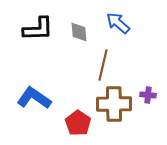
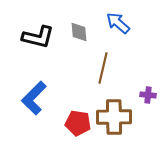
black L-shape: moved 8 px down; rotated 16 degrees clockwise
brown line: moved 3 px down
blue L-shape: rotated 80 degrees counterclockwise
brown cross: moved 13 px down
red pentagon: rotated 25 degrees counterclockwise
